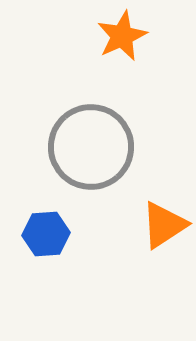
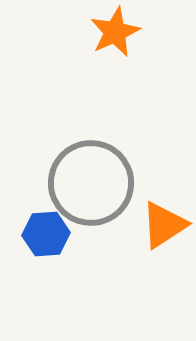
orange star: moved 7 px left, 4 px up
gray circle: moved 36 px down
